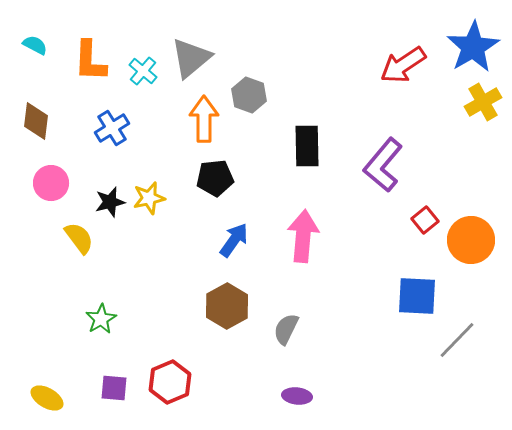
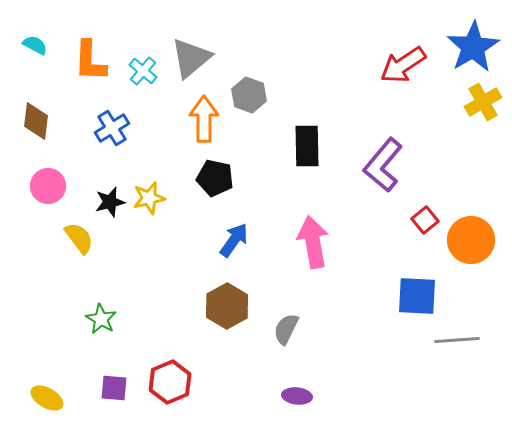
black pentagon: rotated 18 degrees clockwise
pink circle: moved 3 px left, 3 px down
pink arrow: moved 10 px right, 6 px down; rotated 15 degrees counterclockwise
green star: rotated 12 degrees counterclockwise
gray line: rotated 42 degrees clockwise
